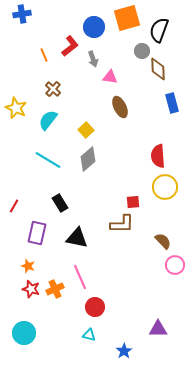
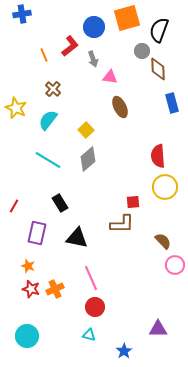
pink line: moved 11 px right, 1 px down
cyan circle: moved 3 px right, 3 px down
